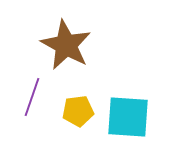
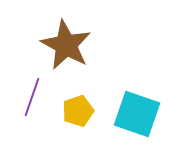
yellow pentagon: rotated 12 degrees counterclockwise
cyan square: moved 9 px right, 3 px up; rotated 15 degrees clockwise
